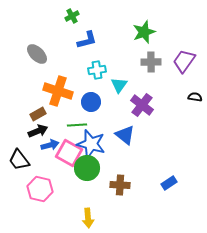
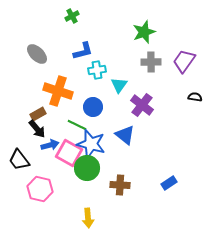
blue L-shape: moved 4 px left, 11 px down
blue circle: moved 2 px right, 5 px down
green line: rotated 30 degrees clockwise
black arrow: moved 1 px left, 2 px up; rotated 72 degrees clockwise
